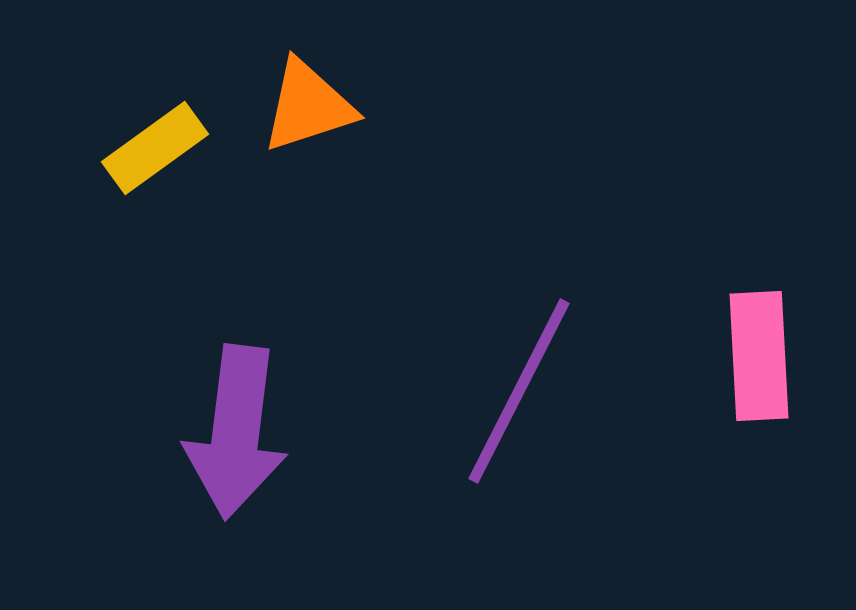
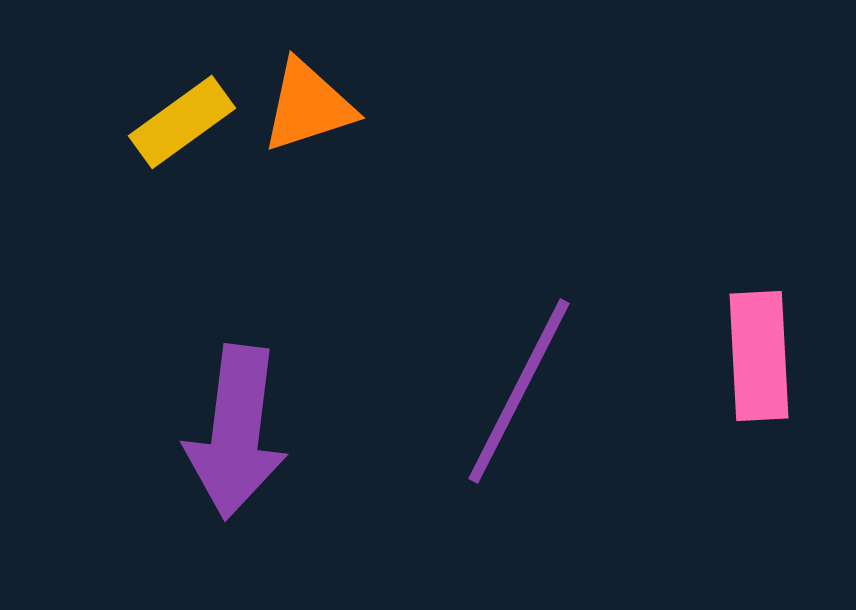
yellow rectangle: moved 27 px right, 26 px up
